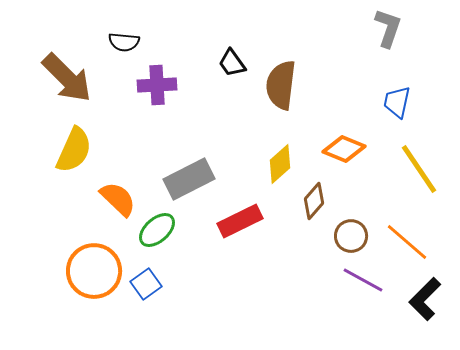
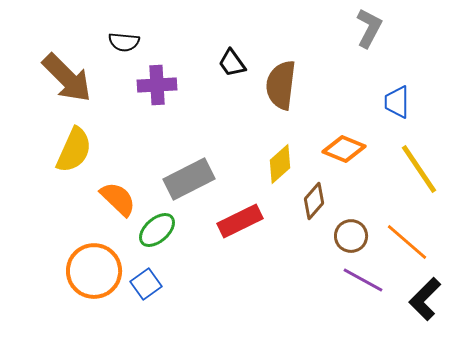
gray L-shape: moved 19 px left; rotated 9 degrees clockwise
blue trapezoid: rotated 12 degrees counterclockwise
